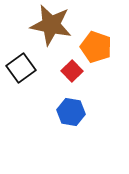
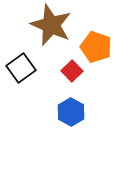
brown star: rotated 12 degrees clockwise
blue hexagon: rotated 20 degrees clockwise
